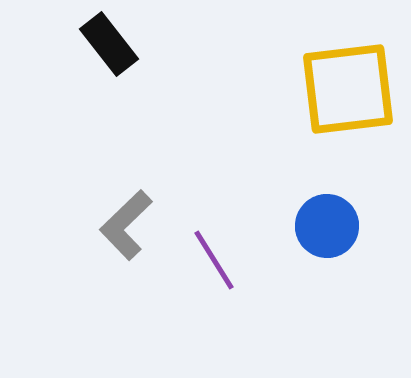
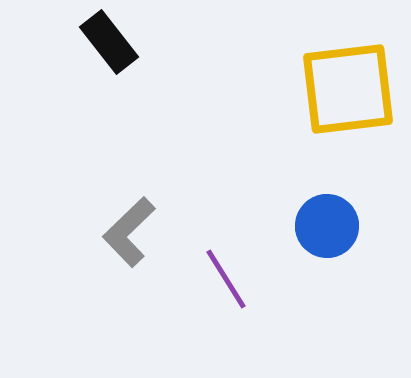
black rectangle: moved 2 px up
gray L-shape: moved 3 px right, 7 px down
purple line: moved 12 px right, 19 px down
